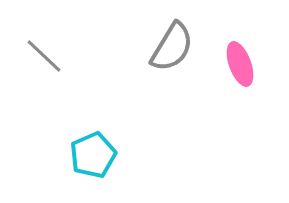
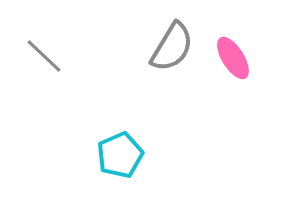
pink ellipse: moved 7 px left, 6 px up; rotated 12 degrees counterclockwise
cyan pentagon: moved 27 px right
